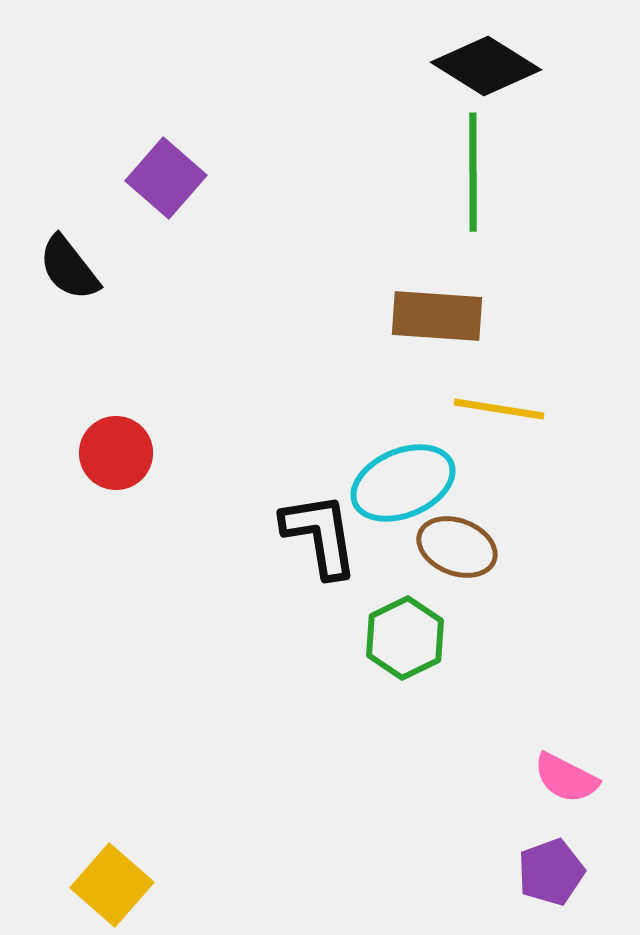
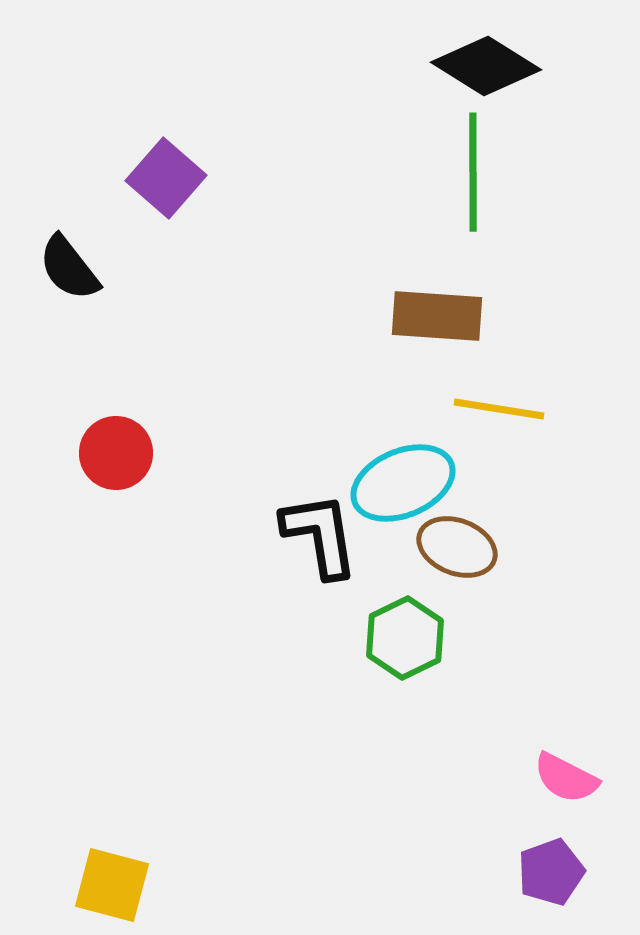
yellow square: rotated 26 degrees counterclockwise
